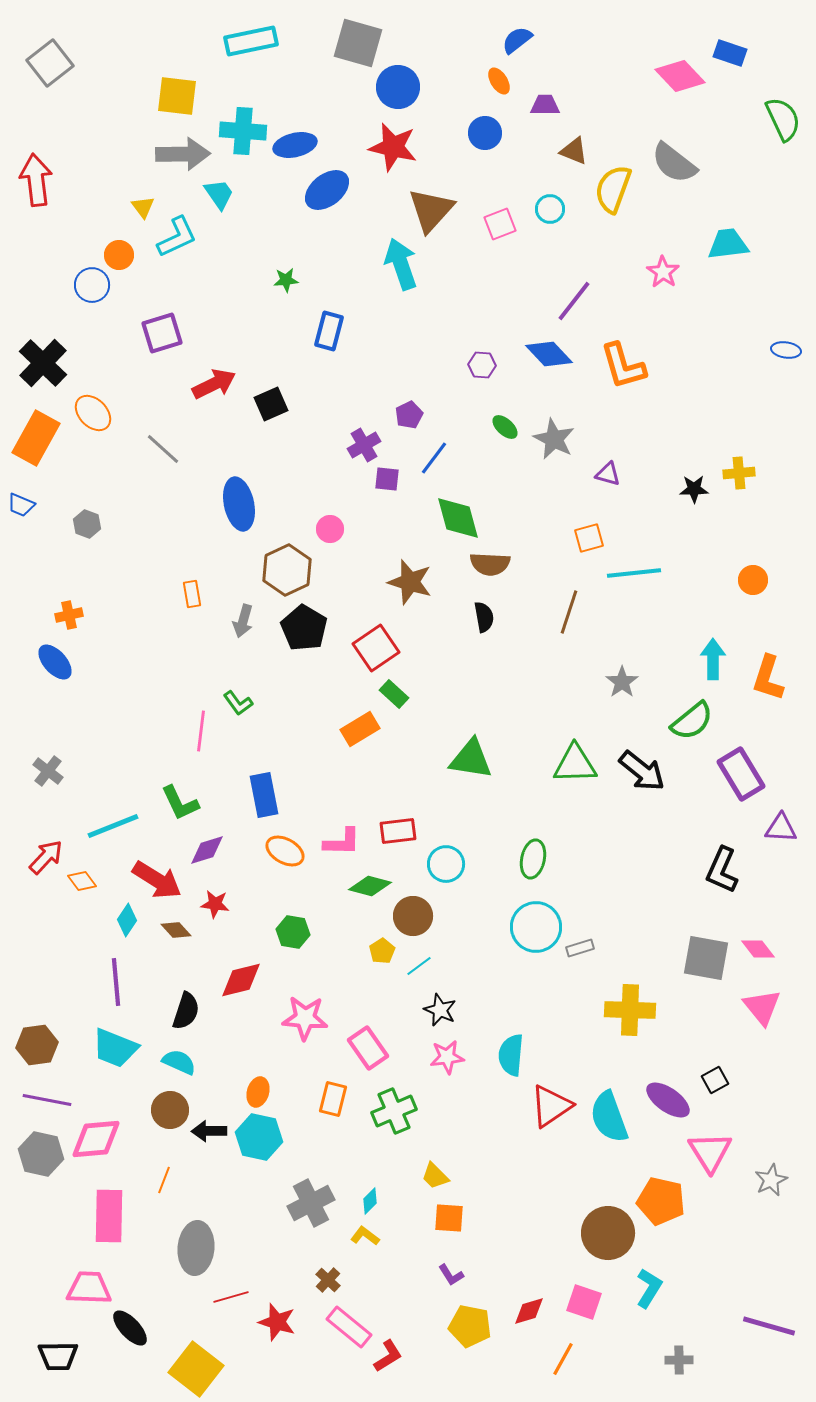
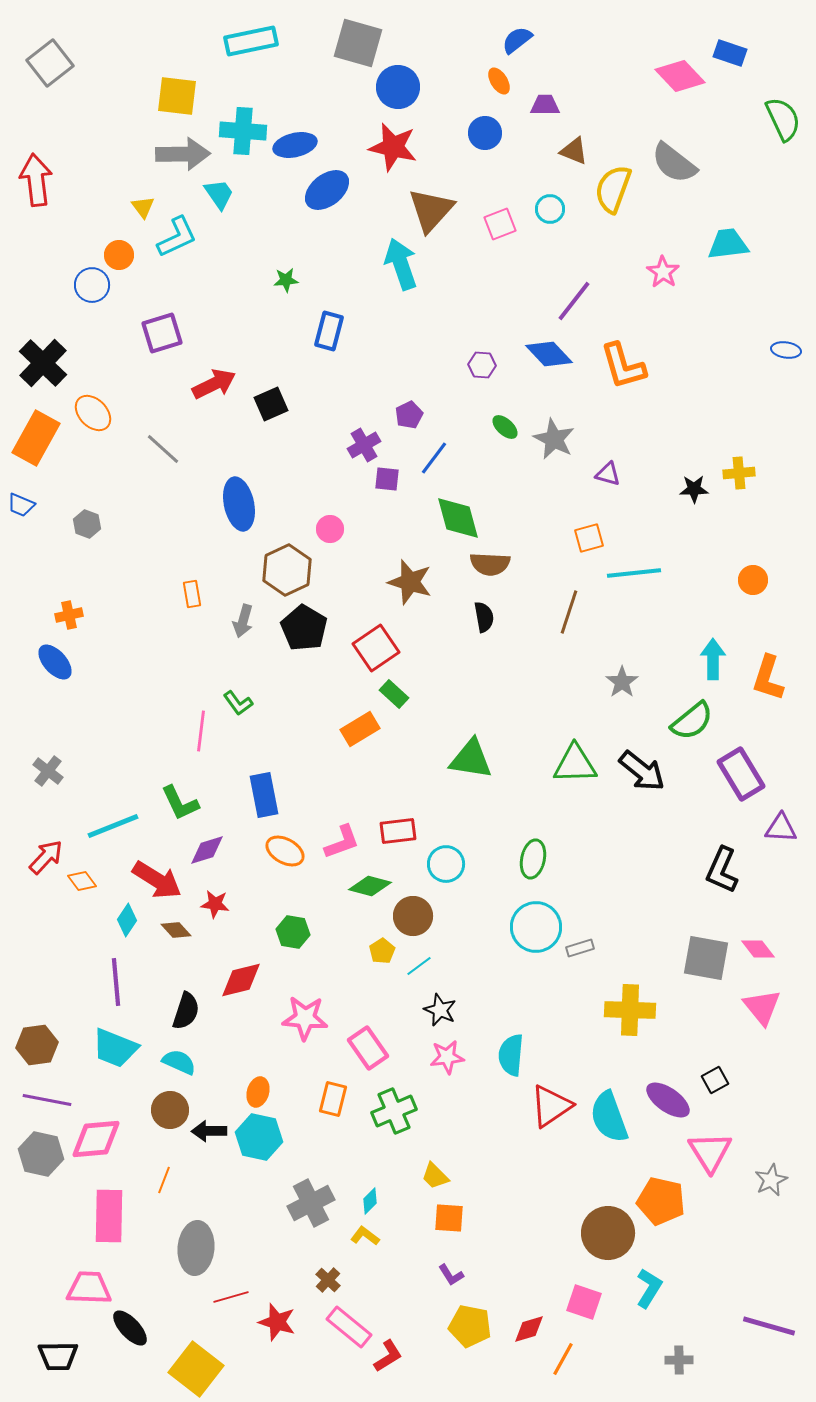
pink L-shape at (342, 842): rotated 21 degrees counterclockwise
red diamond at (529, 1311): moved 18 px down
